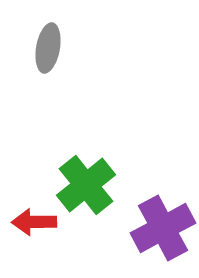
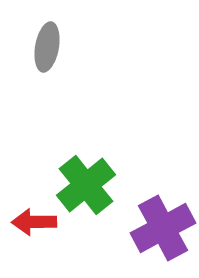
gray ellipse: moved 1 px left, 1 px up
